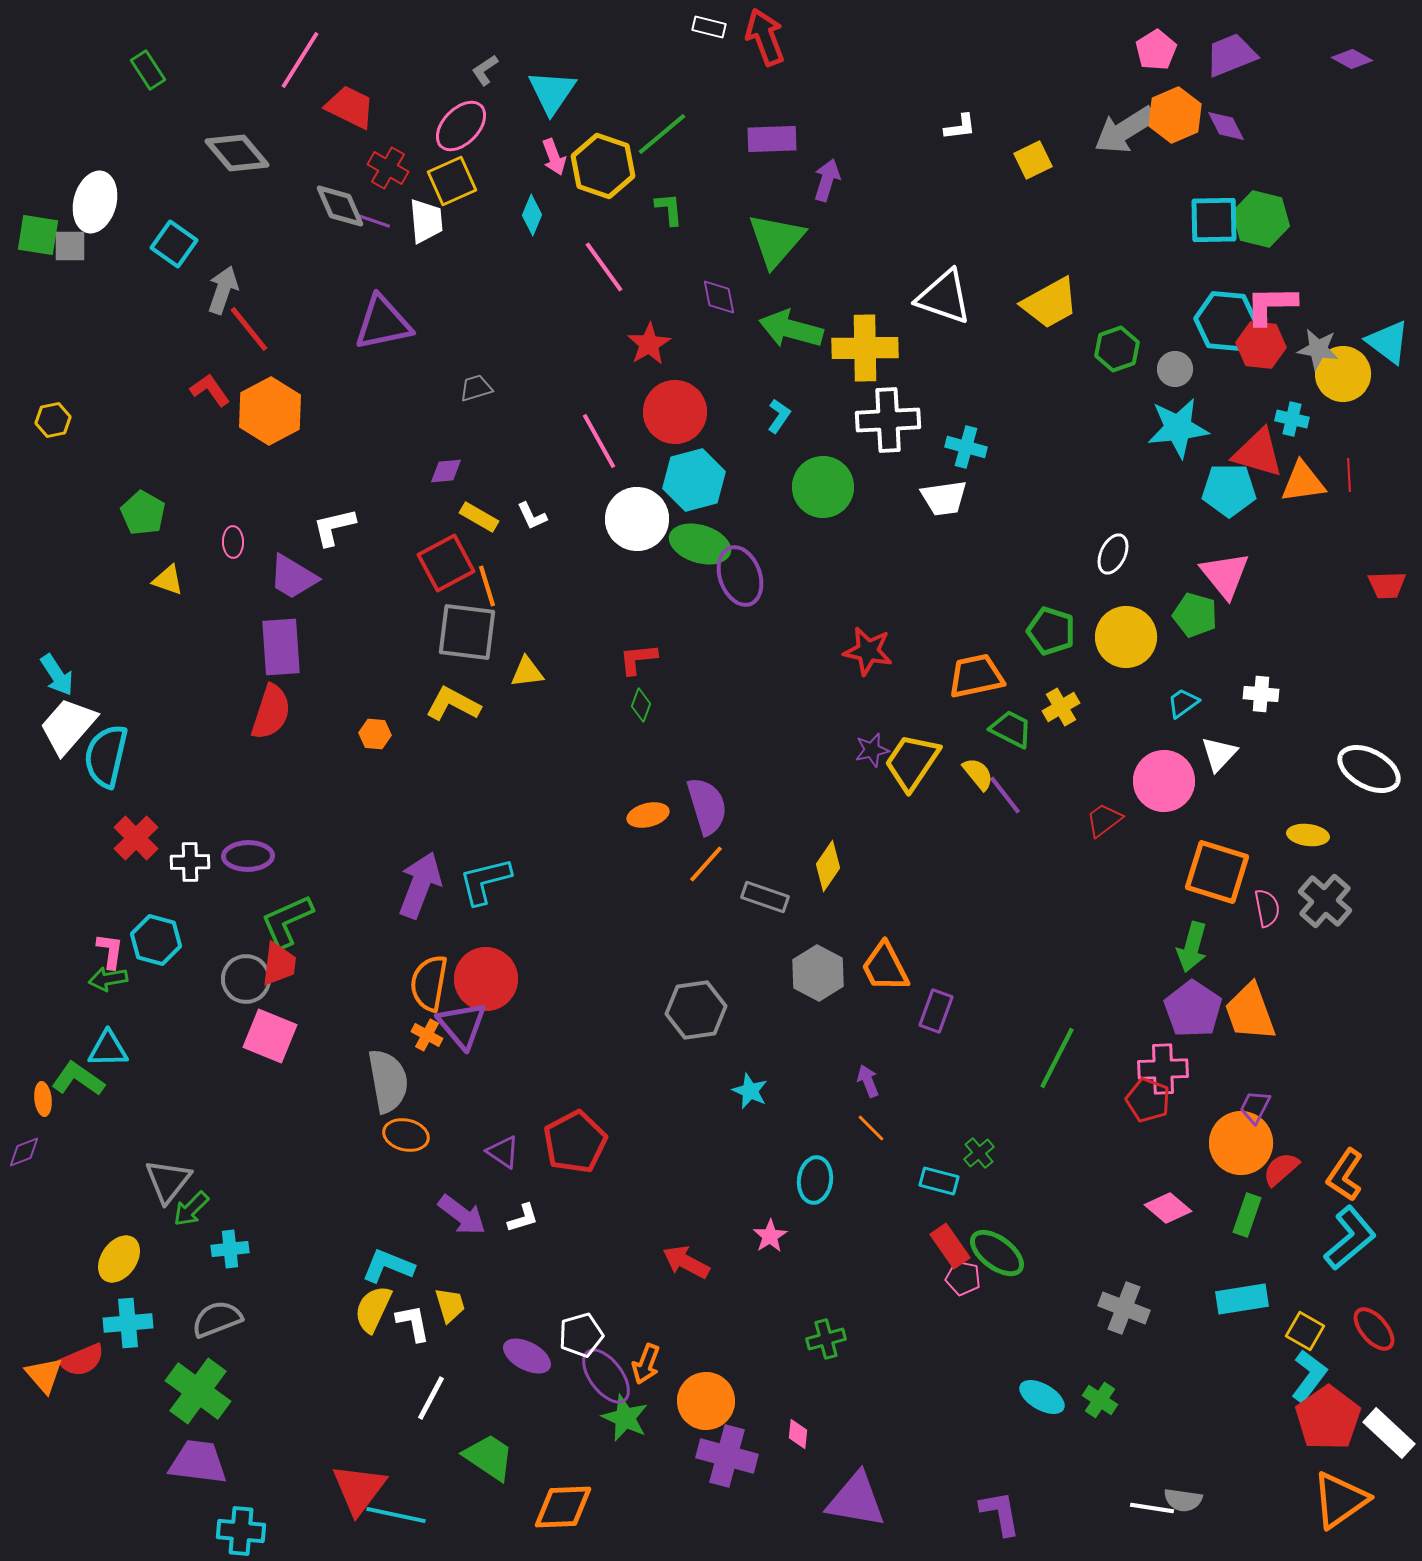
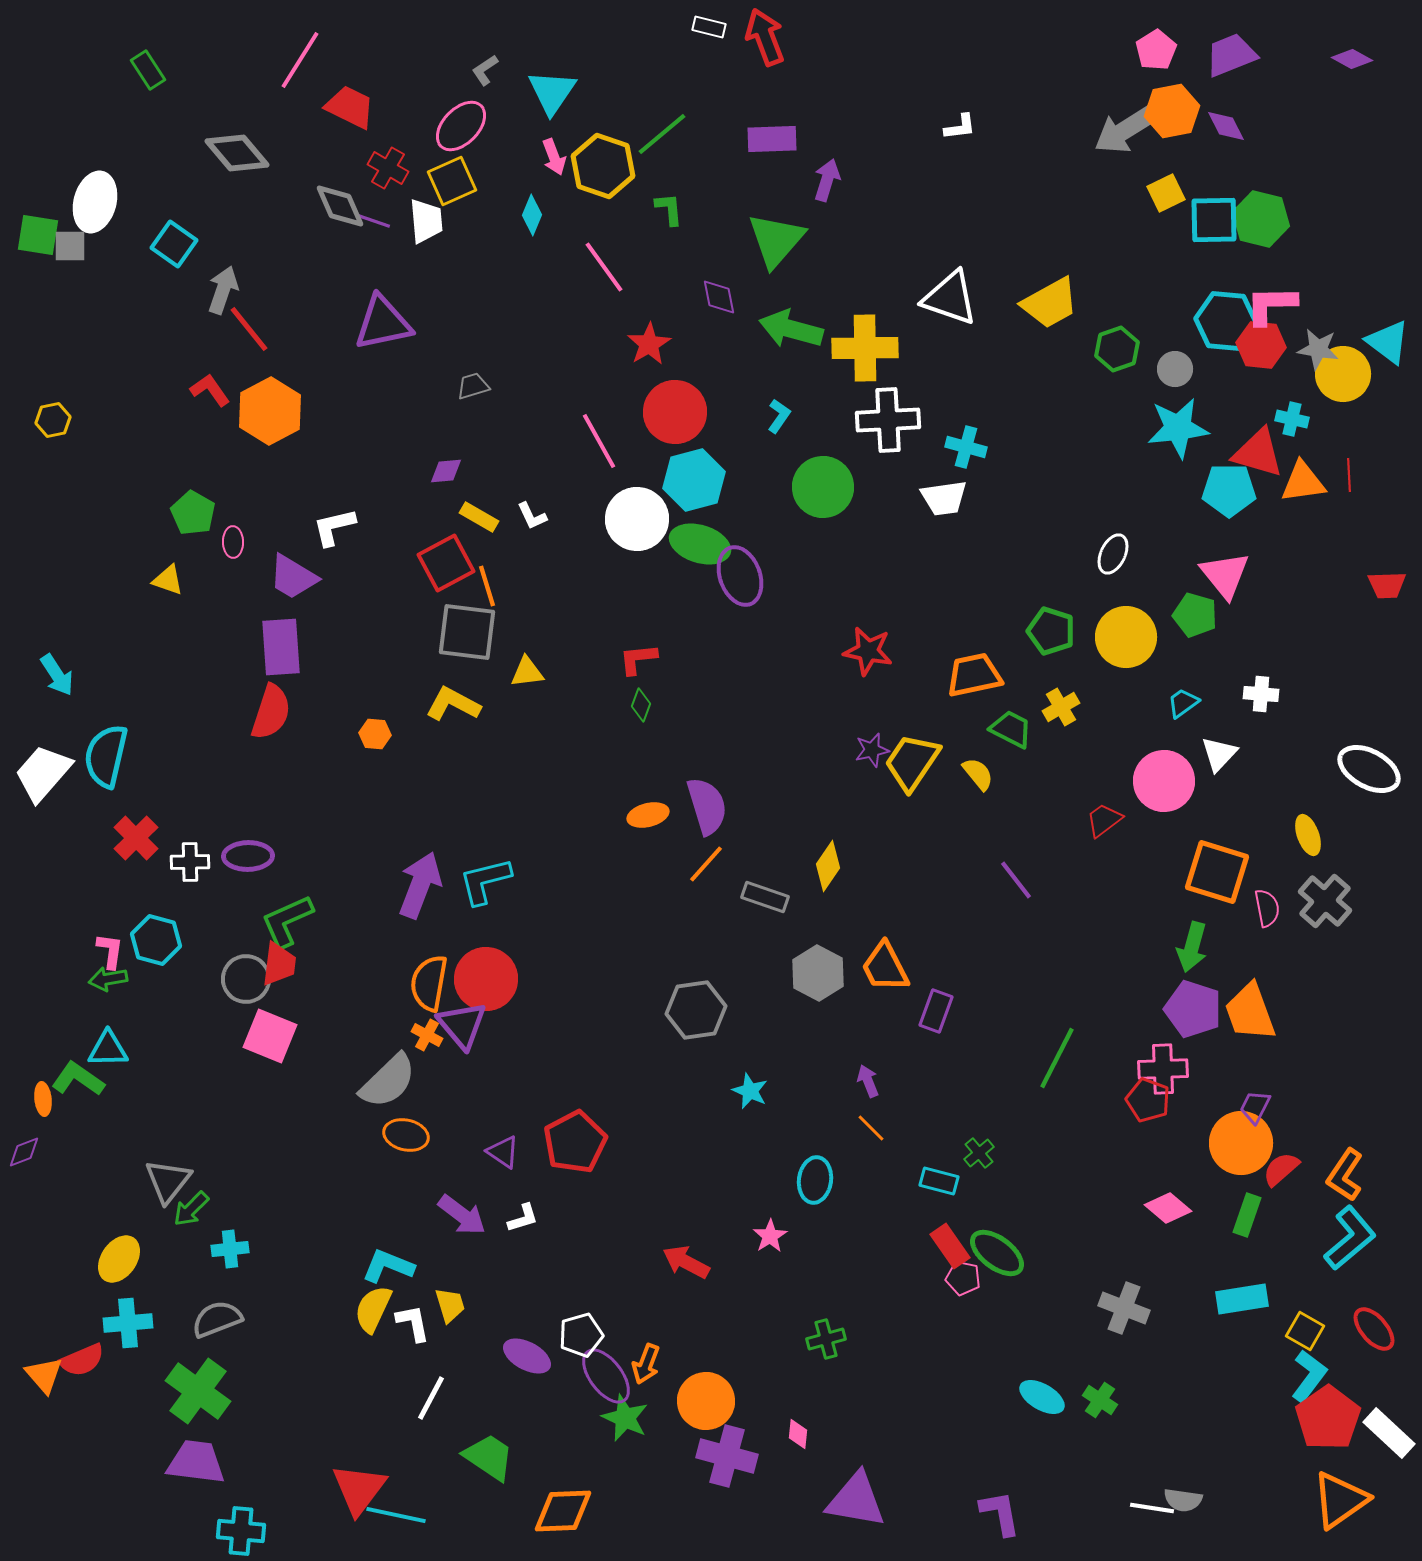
orange hexagon at (1175, 115): moved 3 px left, 4 px up; rotated 12 degrees clockwise
yellow square at (1033, 160): moved 133 px right, 33 px down
white triangle at (944, 297): moved 6 px right, 1 px down
gray trapezoid at (476, 388): moved 3 px left, 2 px up
green pentagon at (143, 513): moved 50 px right
orange trapezoid at (976, 676): moved 2 px left, 1 px up
white trapezoid at (68, 726): moved 25 px left, 47 px down
purple line at (1005, 795): moved 11 px right, 85 px down
yellow ellipse at (1308, 835): rotated 63 degrees clockwise
purple pentagon at (1193, 1009): rotated 16 degrees counterclockwise
gray semicircle at (388, 1081): rotated 56 degrees clockwise
purple trapezoid at (198, 1462): moved 2 px left
orange diamond at (563, 1507): moved 4 px down
